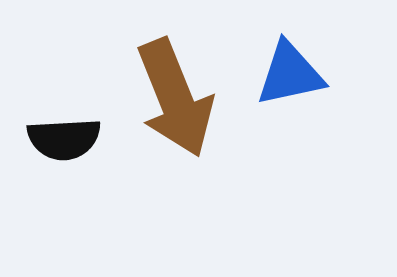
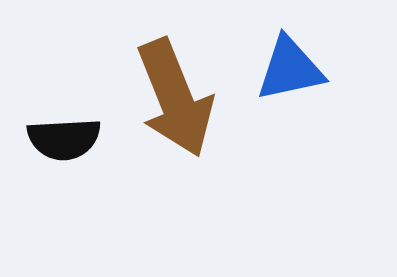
blue triangle: moved 5 px up
